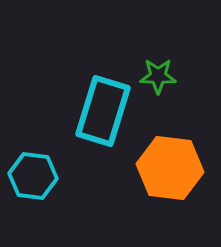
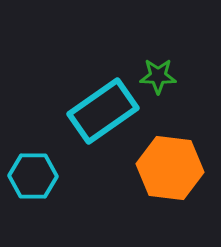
cyan rectangle: rotated 38 degrees clockwise
cyan hexagon: rotated 6 degrees counterclockwise
